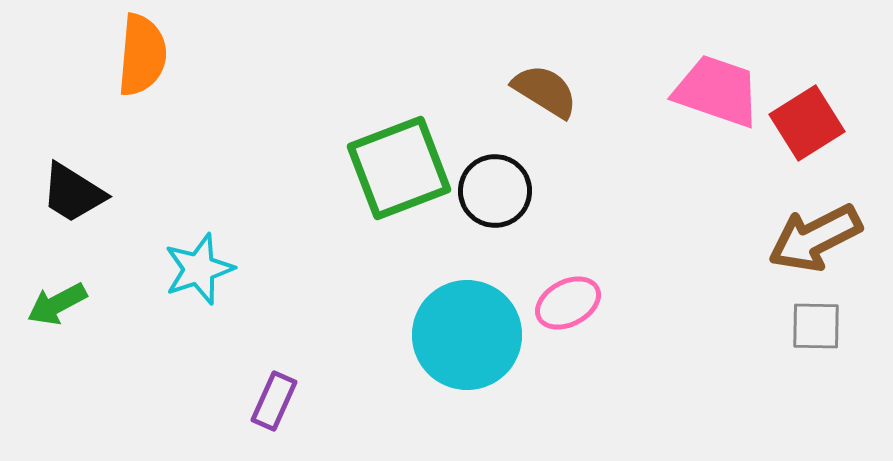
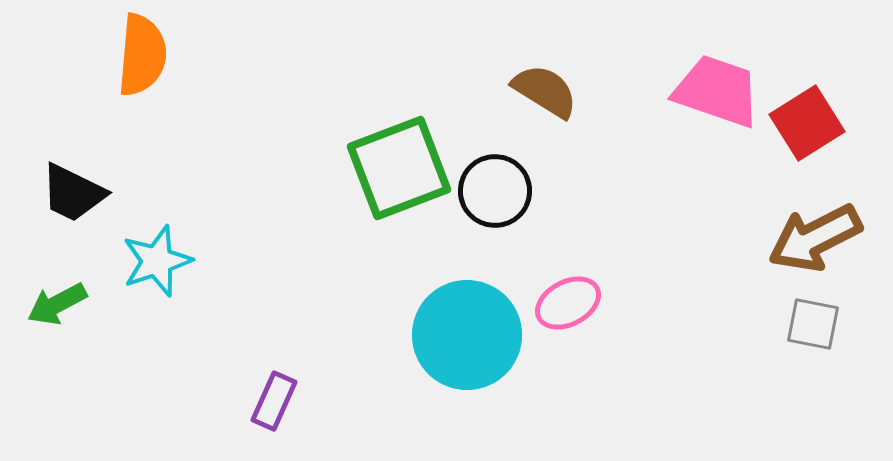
black trapezoid: rotated 6 degrees counterclockwise
cyan star: moved 42 px left, 8 px up
gray square: moved 3 px left, 2 px up; rotated 10 degrees clockwise
